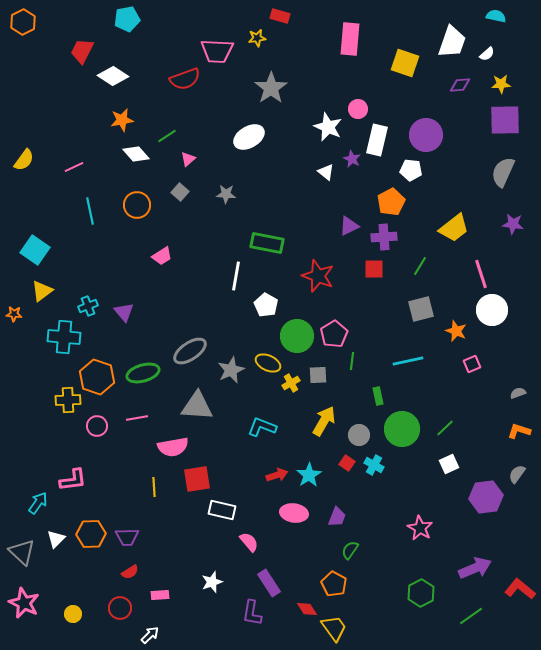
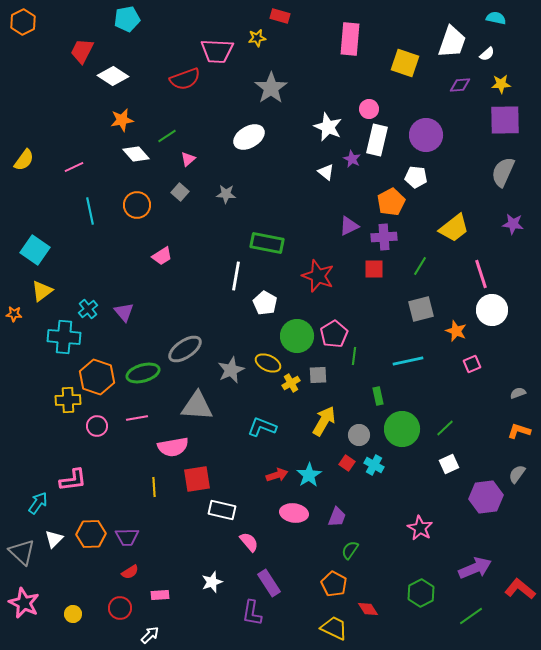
cyan semicircle at (496, 16): moved 2 px down
pink circle at (358, 109): moved 11 px right
white pentagon at (411, 170): moved 5 px right, 7 px down
white pentagon at (266, 305): moved 1 px left, 2 px up
cyan cross at (88, 306): moved 3 px down; rotated 18 degrees counterclockwise
gray ellipse at (190, 351): moved 5 px left, 2 px up
green line at (352, 361): moved 2 px right, 5 px up
white triangle at (56, 539): moved 2 px left
red diamond at (307, 609): moved 61 px right
yellow trapezoid at (334, 628): rotated 28 degrees counterclockwise
